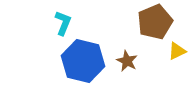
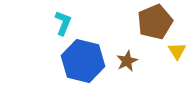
yellow triangle: rotated 36 degrees counterclockwise
brown star: rotated 20 degrees clockwise
